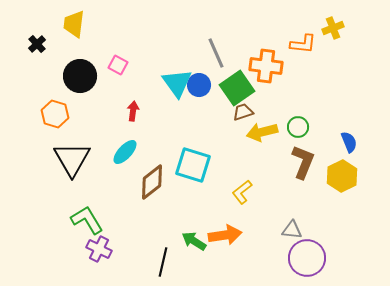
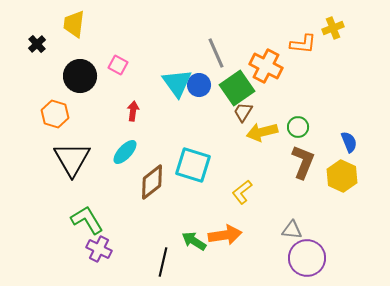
orange cross: rotated 20 degrees clockwise
brown trapezoid: rotated 40 degrees counterclockwise
yellow hexagon: rotated 8 degrees counterclockwise
